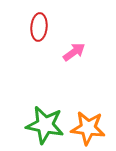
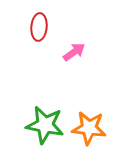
orange star: moved 1 px right
